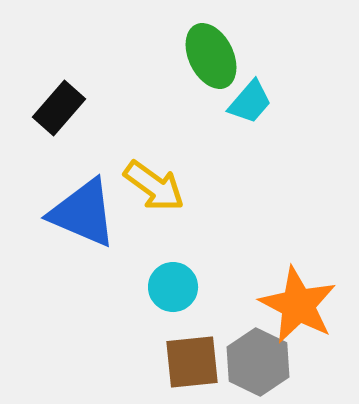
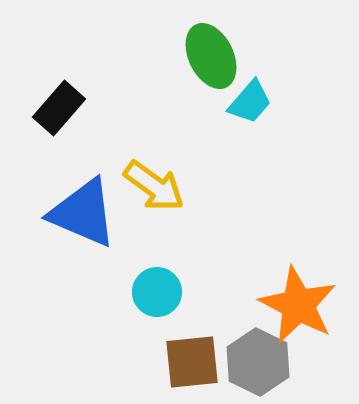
cyan circle: moved 16 px left, 5 px down
